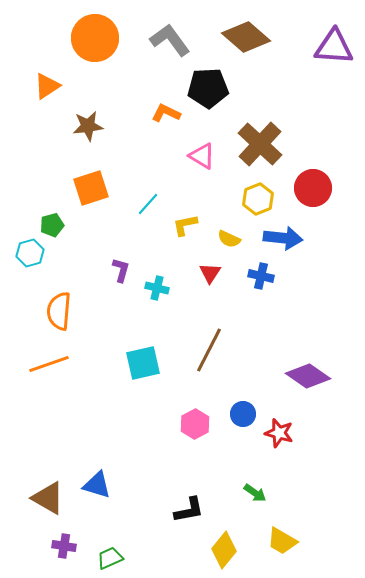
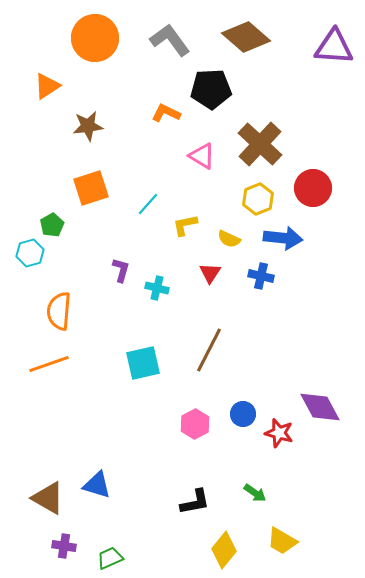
black pentagon: moved 3 px right, 1 px down
green pentagon: rotated 15 degrees counterclockwise
purple diamond: moved 12 px right, 31 px down; rotated 27 degrees clockwise
black L-shape: moved 6 px right, 8 px up
